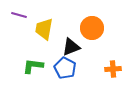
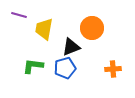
blue pentagon: rotated 30 degrees clockwise
